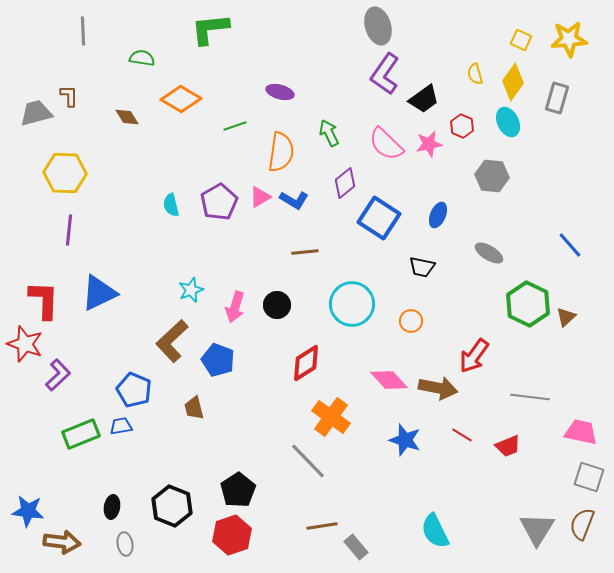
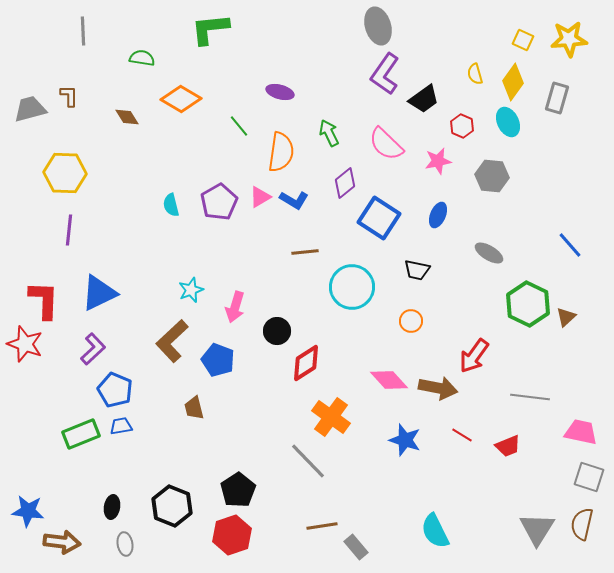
yellow square at (521, 40): moved 2 px right
gray trapezoid at (36, 113): moved 6 px left, 4 px up
green line at (235, 126): moved 4 px right; rotated 70 degrees clockwise
pink star at (429, 144): moved 9 px right, 17 px down
black trapezoid at (422, 267): moved 5 px left, 3 px down
cyan circle at (352, 304): moved 17 px up
black circle at (277, 305): moved 26 px down
purple L-shape at (58, 375): moved 35 px right, 26 px up
blue pentagon at (134, 390): moved 19 px left
brown semicircle at (582, 524): rotated 8 degrees counterclockwise
